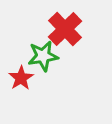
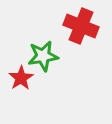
red cross: moved 16 px right, 3 px up; rotated 24 degrees counterclockwise
